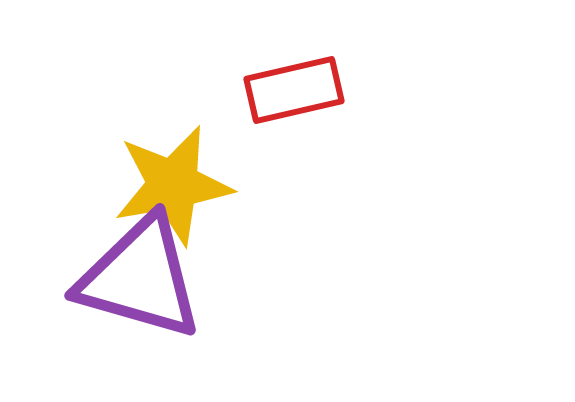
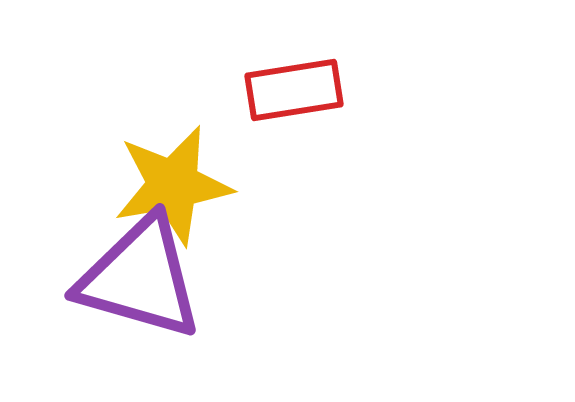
red rectangle: rotated 4 degrees clockwise
